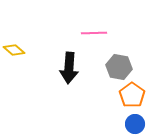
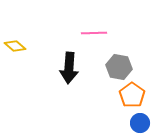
yellow diamond: moved 1 px right, 4 px up
blue circle: moved 5 px right, 1 px up
